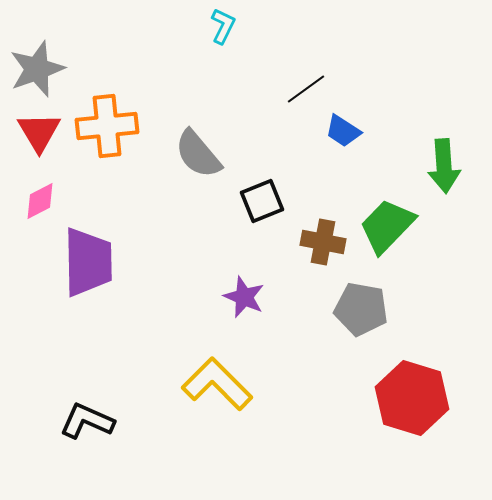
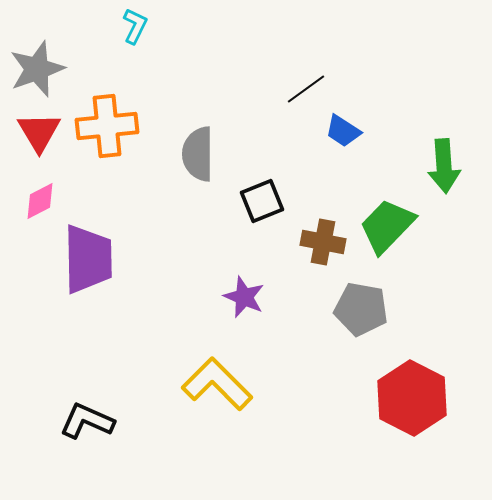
cyan L-shape: moved 88 px left
gray semicircle: rotated 40 degrees clockwise
purple trapezoid: moved 3 px up
red hexagon: rotated 10 degrees clockwise
